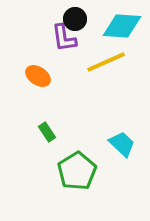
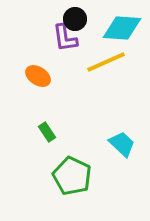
cyan diamond: moved 2 px down
purple L-shape: moved 1 px right
green pentagon: moved 5 px left, 5 px down; rotated 15 degrees counterclockwise
